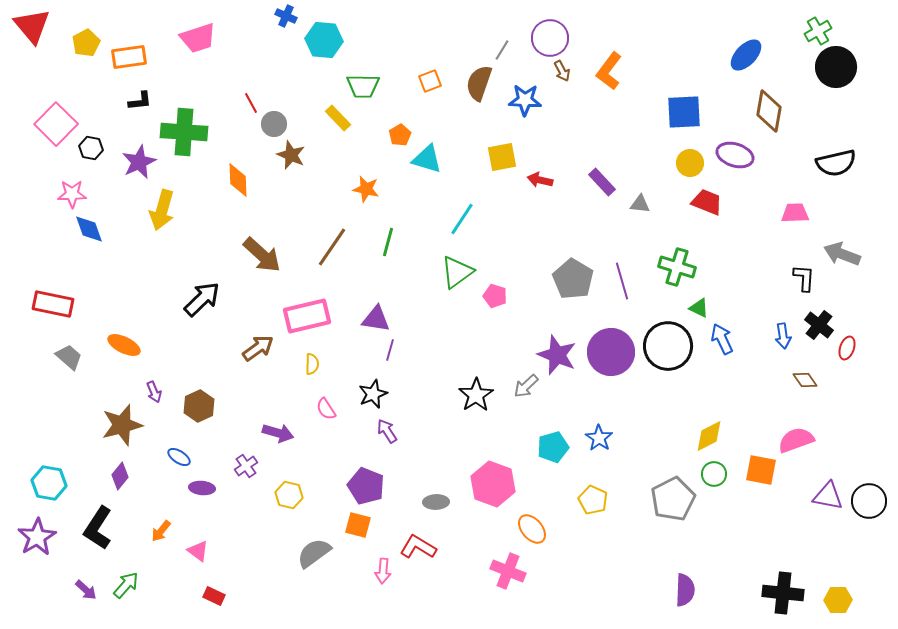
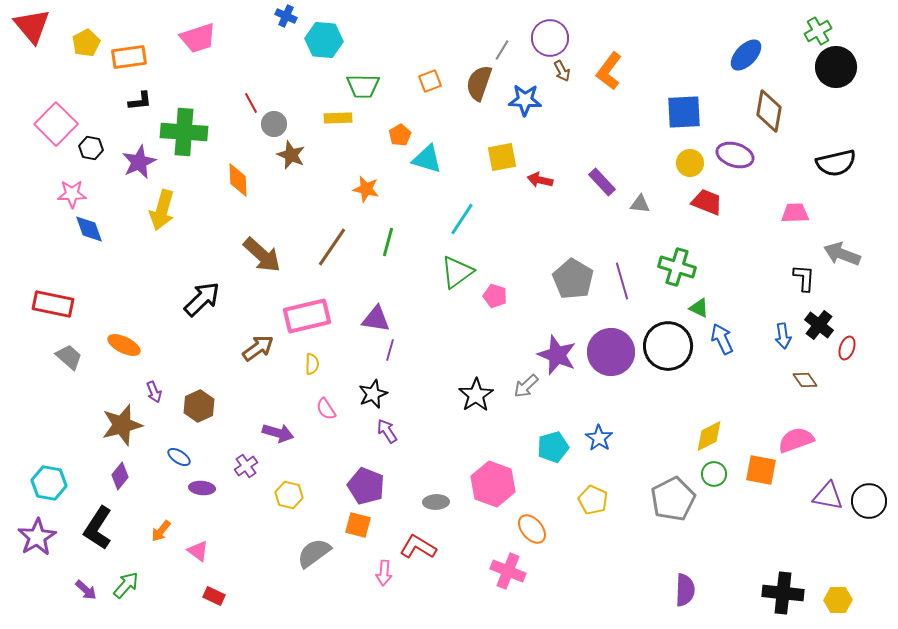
yellow rectangle at (338, 118): rotated 48 degrees counterclockwise
pink arrow at (383, 571): moved 1 px right, 2 px down
